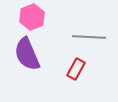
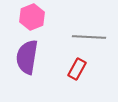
purple semicircle: moved 3 px down; rotated 32 degrees clockwise
red rectangle: moved 1 px right
